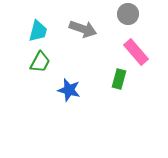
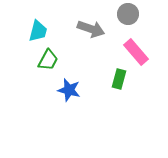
gray arrow: moved 8 px right
green trapezoid: moved 8 px right, 2 px up
